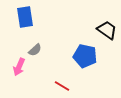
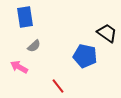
black trapezoid: moved 3 px down
gray semicircle: moved 1 px left, 4 px up
pink arrow: rotated 96 degrees clockwise
red line: moved 4 px left; rotated 21 degrees clockwise
